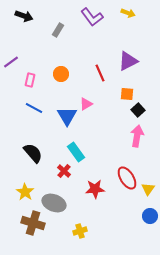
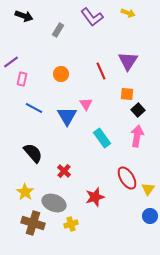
purple triangle: rotated 30 degrees counterclockwise
red line: moved 1 px right, 2 px up
pink rectangle: moved 8 px left, 1 px up
pink triangle: rotated 32 degrees counterclockwise
cyan rectangle: moved 26 px right, 14 px up
red star: moved 8 px down; rotated 12 degrees counterclockwise
yellow cross: moved 9 px left, 7 px up
